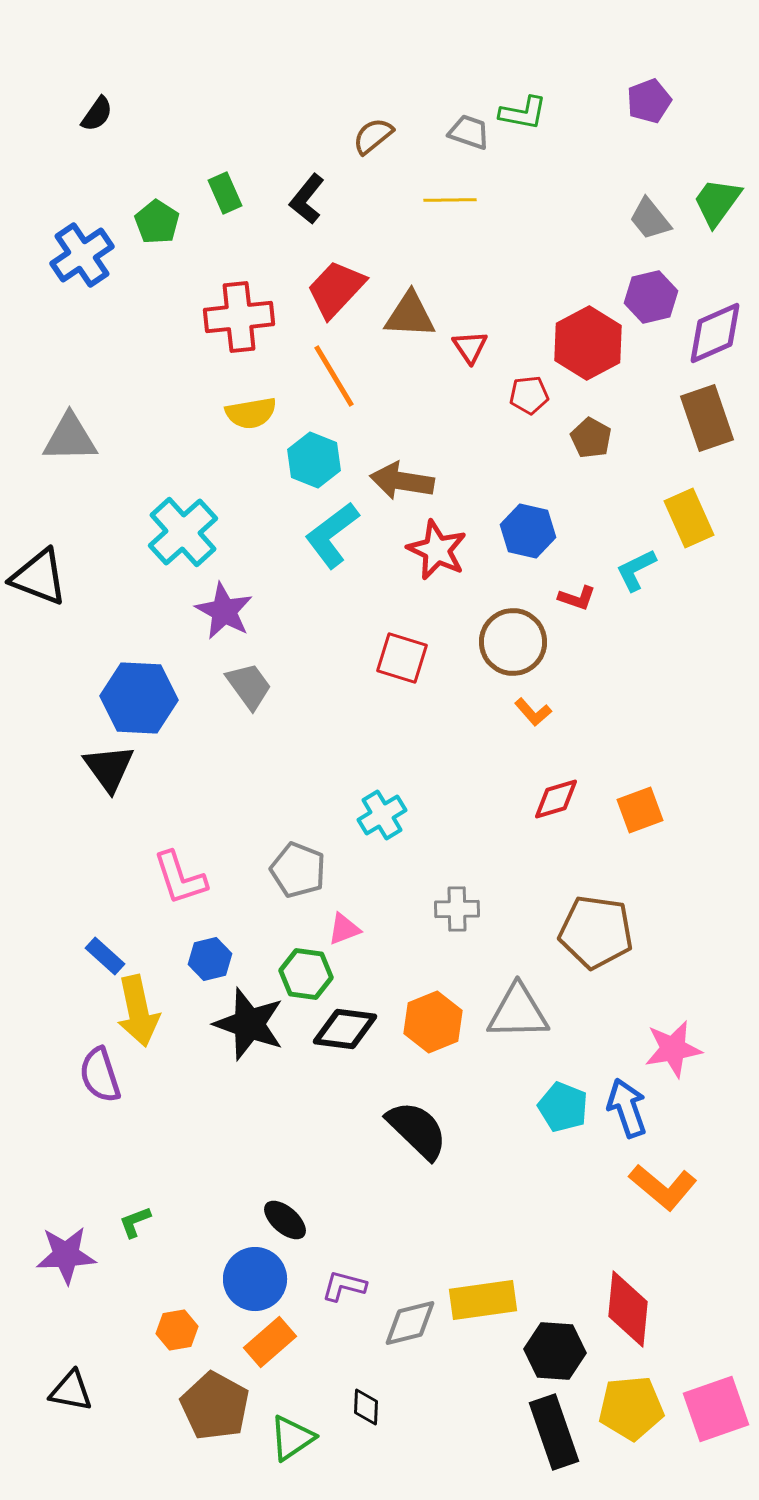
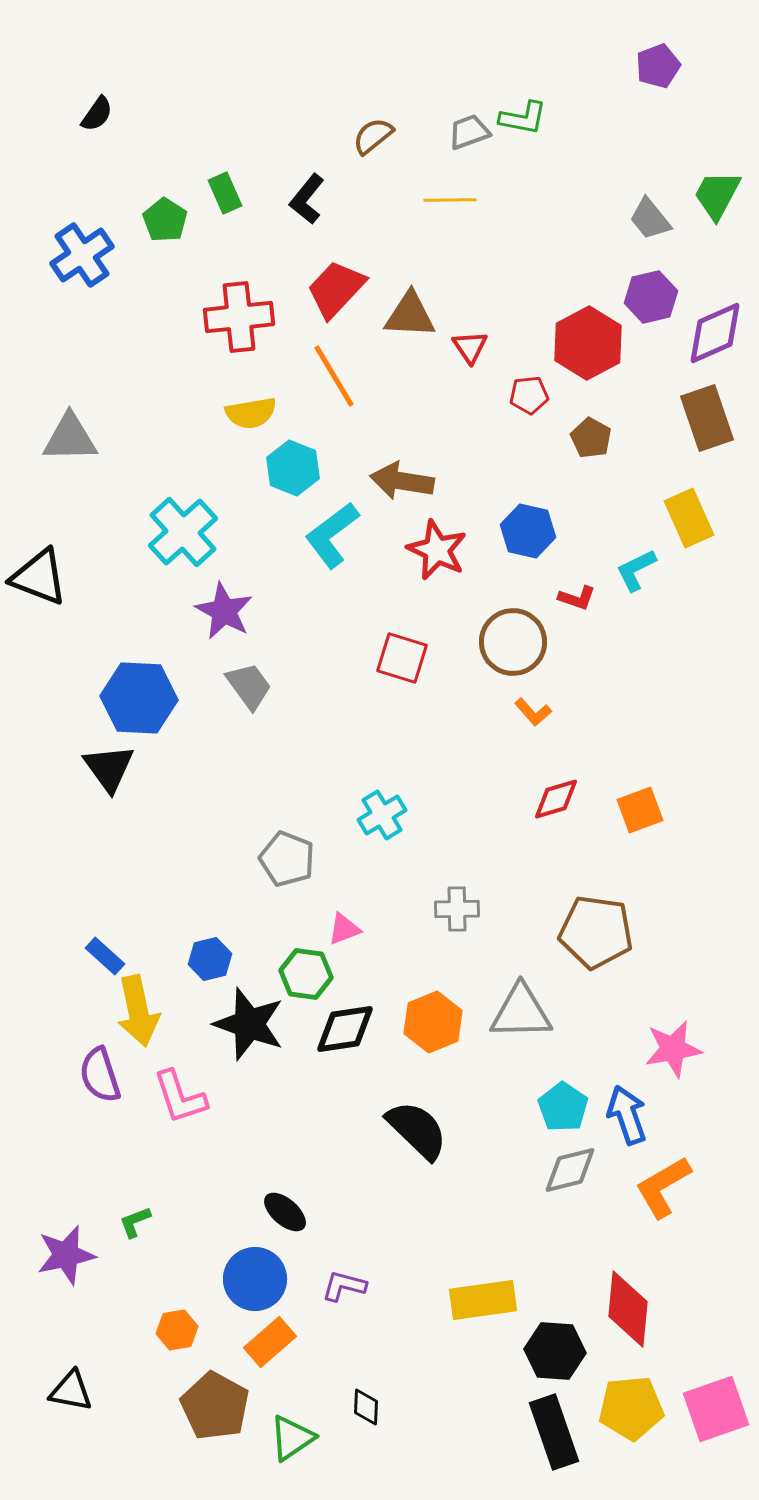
purple pentagon at (649, 101): moved 9 px right, 35 px up
green L-shape at (523, 113): moved 5 px down
gray trapezoid at (469, 132): rotated 39 degrees counterclockwise
green trapezoid at (717, 202): moved 7 px up; rotated 8 degrees counterclockwise
green pentagon at (157, 222): moved 8 px right, 2 px up
cyan hexagon at (314, 460): moved 21 px left, 8 px down
gray pentagon at (298, 870): moved 11 px left, 11 px up
pink L-shape at (180, 878): moved 219 px down
gray triangle at (518, 1012): moved 3 px right
black diamond at (345, 1029): rotated 16 degrees counterclockwise
cyan pentagon at (563, 1107): rotated 12 degrees clockwise
blue arrow at (627, 1108): moved 7 px down
orange L-shape at (663, 1187): rotated 110 degrees clockwise
black ellipse at (285, 1220): moved 8 px up
purple star at (66, 1255): rotated 10 degrees counterclockwise
gray diamond at (410, 1323): moved 160 px right, 153 px up
